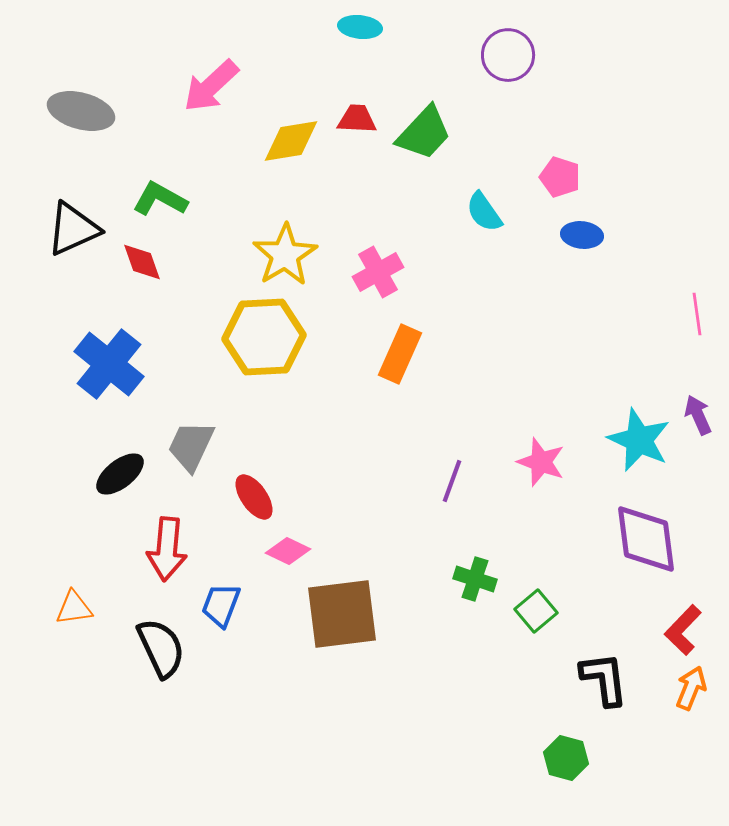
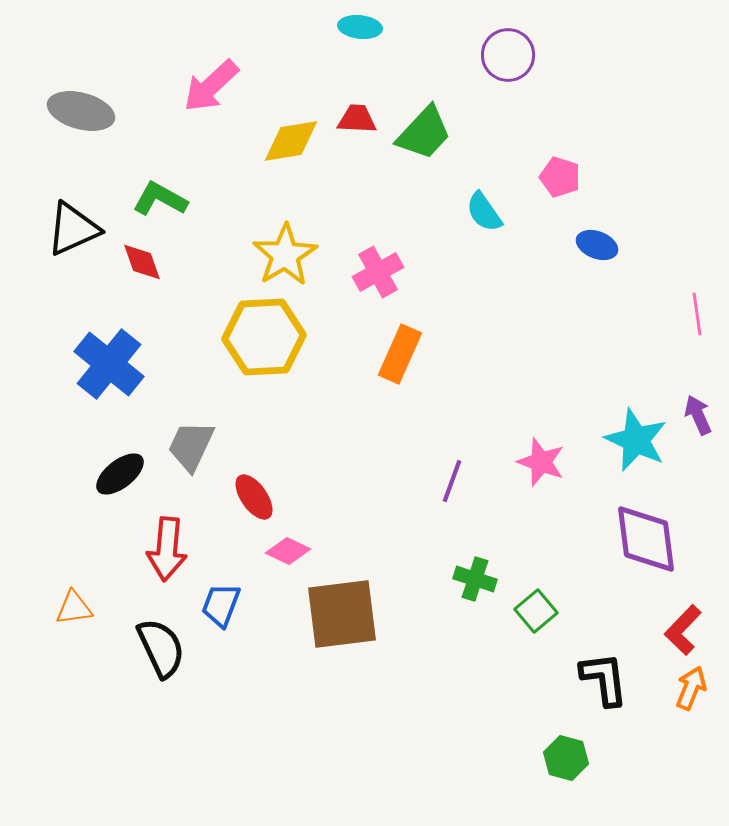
blue ellipse: moved 15 px right, 10 px down; rotated 15 degrees clockwise
cyan star: moved 3 px left
